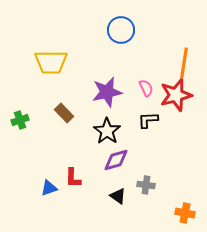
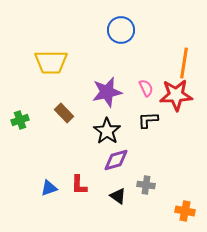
red star: rotated 12 degrees clockwise
red L-shape: moved 6 px right, 7 px down
orange cross: moved 2 px up
